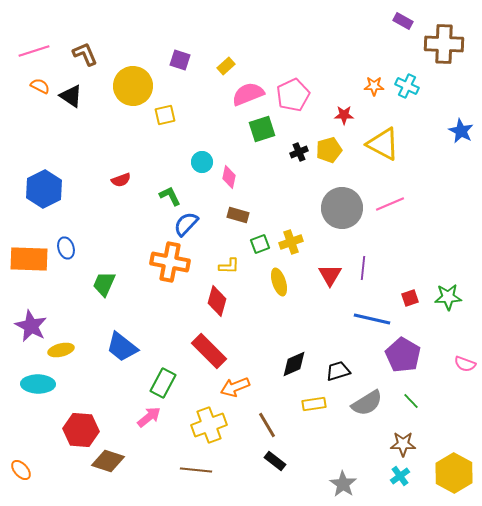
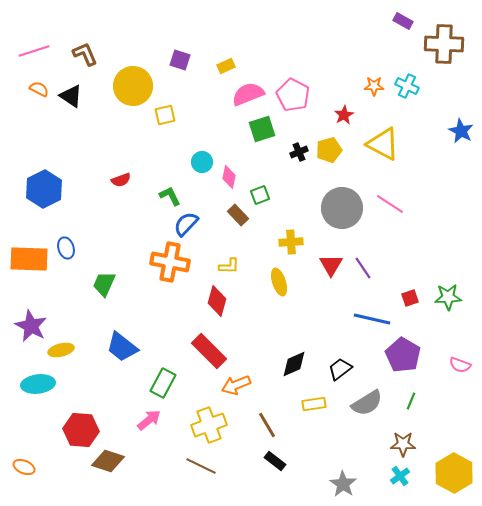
yellow rectangle at (226, 66): rotated 18 degrees clockwise
orange semicircle at (40, 86): moved 1 px left, 3 px down
pink pentagon at (293, 95): rotated 20 degrees counterclockwise
red star at (344, 115): rotated 30 degrees counterclockwise
pink line at (390, 204): rotated 56 degrees clockwise
brown rectangle at (238, 215): rotated 30 degrees clockwise
yellow cross at (291, 242): rotated 15 degrees clockwise
green square at (260, 244): moved 49 px up
purple line at (363, 268): rotated 40 degrees counterclockwise
red triangle at (330, 275): moved 1 px right, 10 px up
pink semicircle at (465, 364): moved 5 px left, 1 px down
black trapezoid at (338, 371): moved 2 px right, 2 px up; rotated 20 degrees counterclockwise
cyan ellipse at (38, 384): rotated 8 degrees counterclockwise
orange arrow at (235, 387): moved 1 px right, 2 px up
green line at (411, 401): rotated 66 degrees clockwise
pink arrow at (149, 417): moved 3 px down
orange ellipse at (21, 470): moved 3 px right, 3 px up; rotated 25 degrees counterclockwise
brown line at (196, 470): moved 5 px right, 4 px up; rotated 20 degrees clockwise
